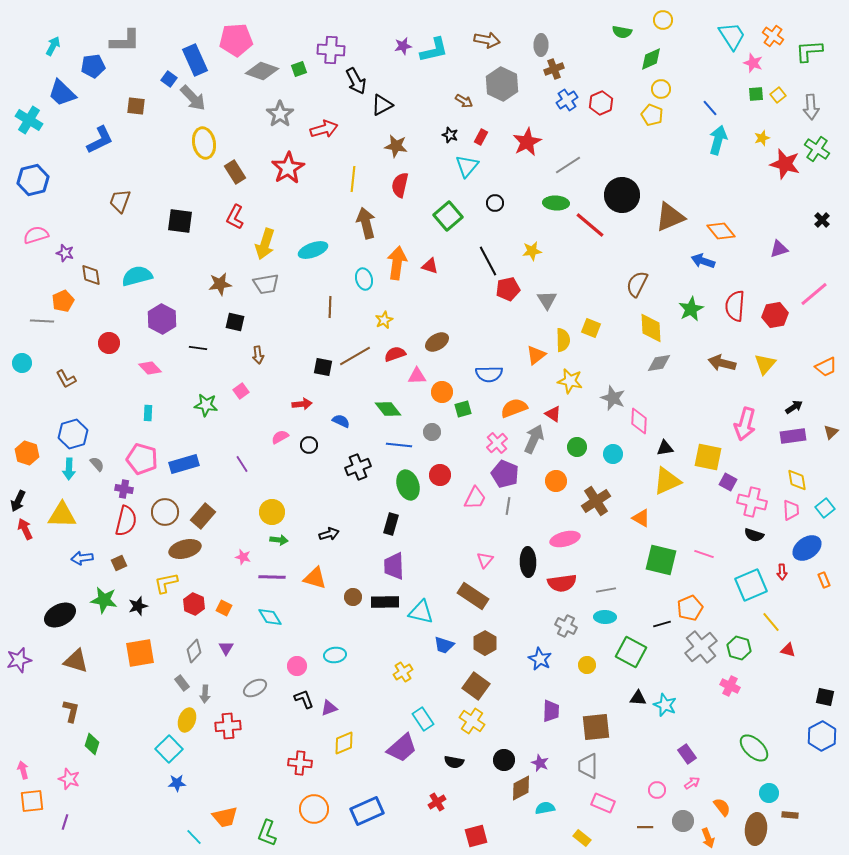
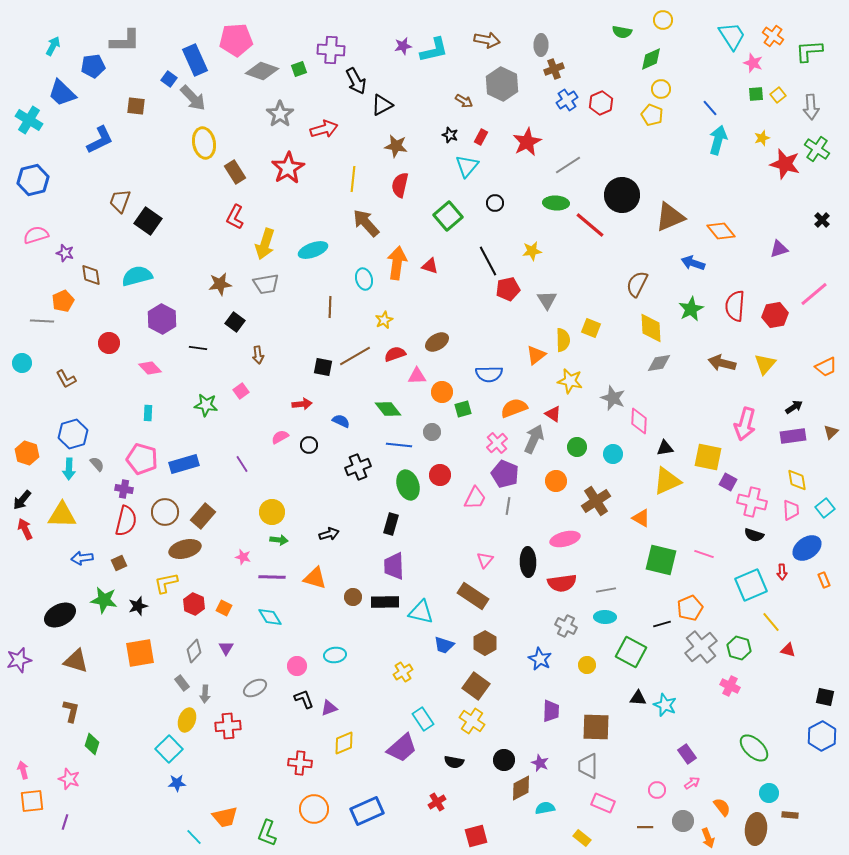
black square at (180, 221): moved 32 px left; rotated 28 degrees clockwise
brown arrow at (366, 223): rotated 28 degrees counterclockwise
blue arrow at (703, 261): moved 10 px left, 2 px down
black square at (235, 322): rotated 24 degrees clockwise
black arrow at (18, 501): moved 4 px right, 1 px up; rotated 15 degrees clockwise
brown square at (596, 727): rotated 8 degrees clockwise
